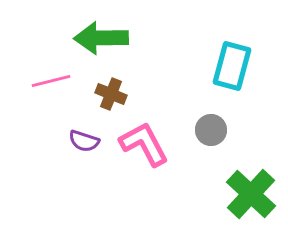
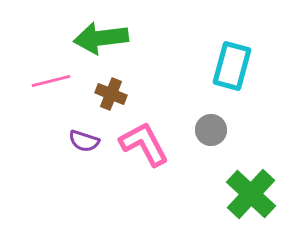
green arrow: rotated 6 degrees counterclockwise
